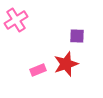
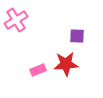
red star: rotated 15 degrees clockwise
